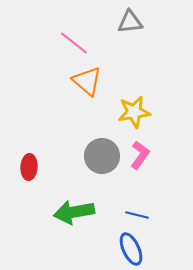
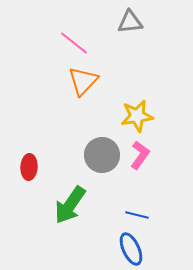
orange triangle: moved 4 px left; rotated 32 degrees clockwise
yellow star: moved 3 px right, 4 px down
gray circle: moved 1 px up
green arrow: moved 4 px left, 7 px up; rotated 45 degrees counterclockwise
